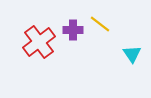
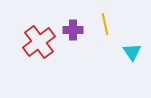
yellow line: moved 5 px right; rotated 40 degrees clockwise
cyan triangle: moved 2 px up
